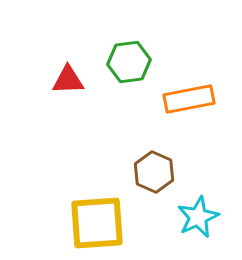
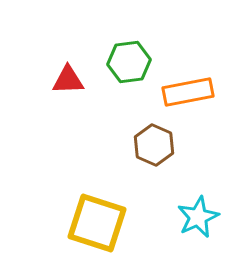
orange rectangle: moved 1 px left, 7 px up
brown hexagon: moved 27 px up
yellow square: rotated 22 degrees clockwise
